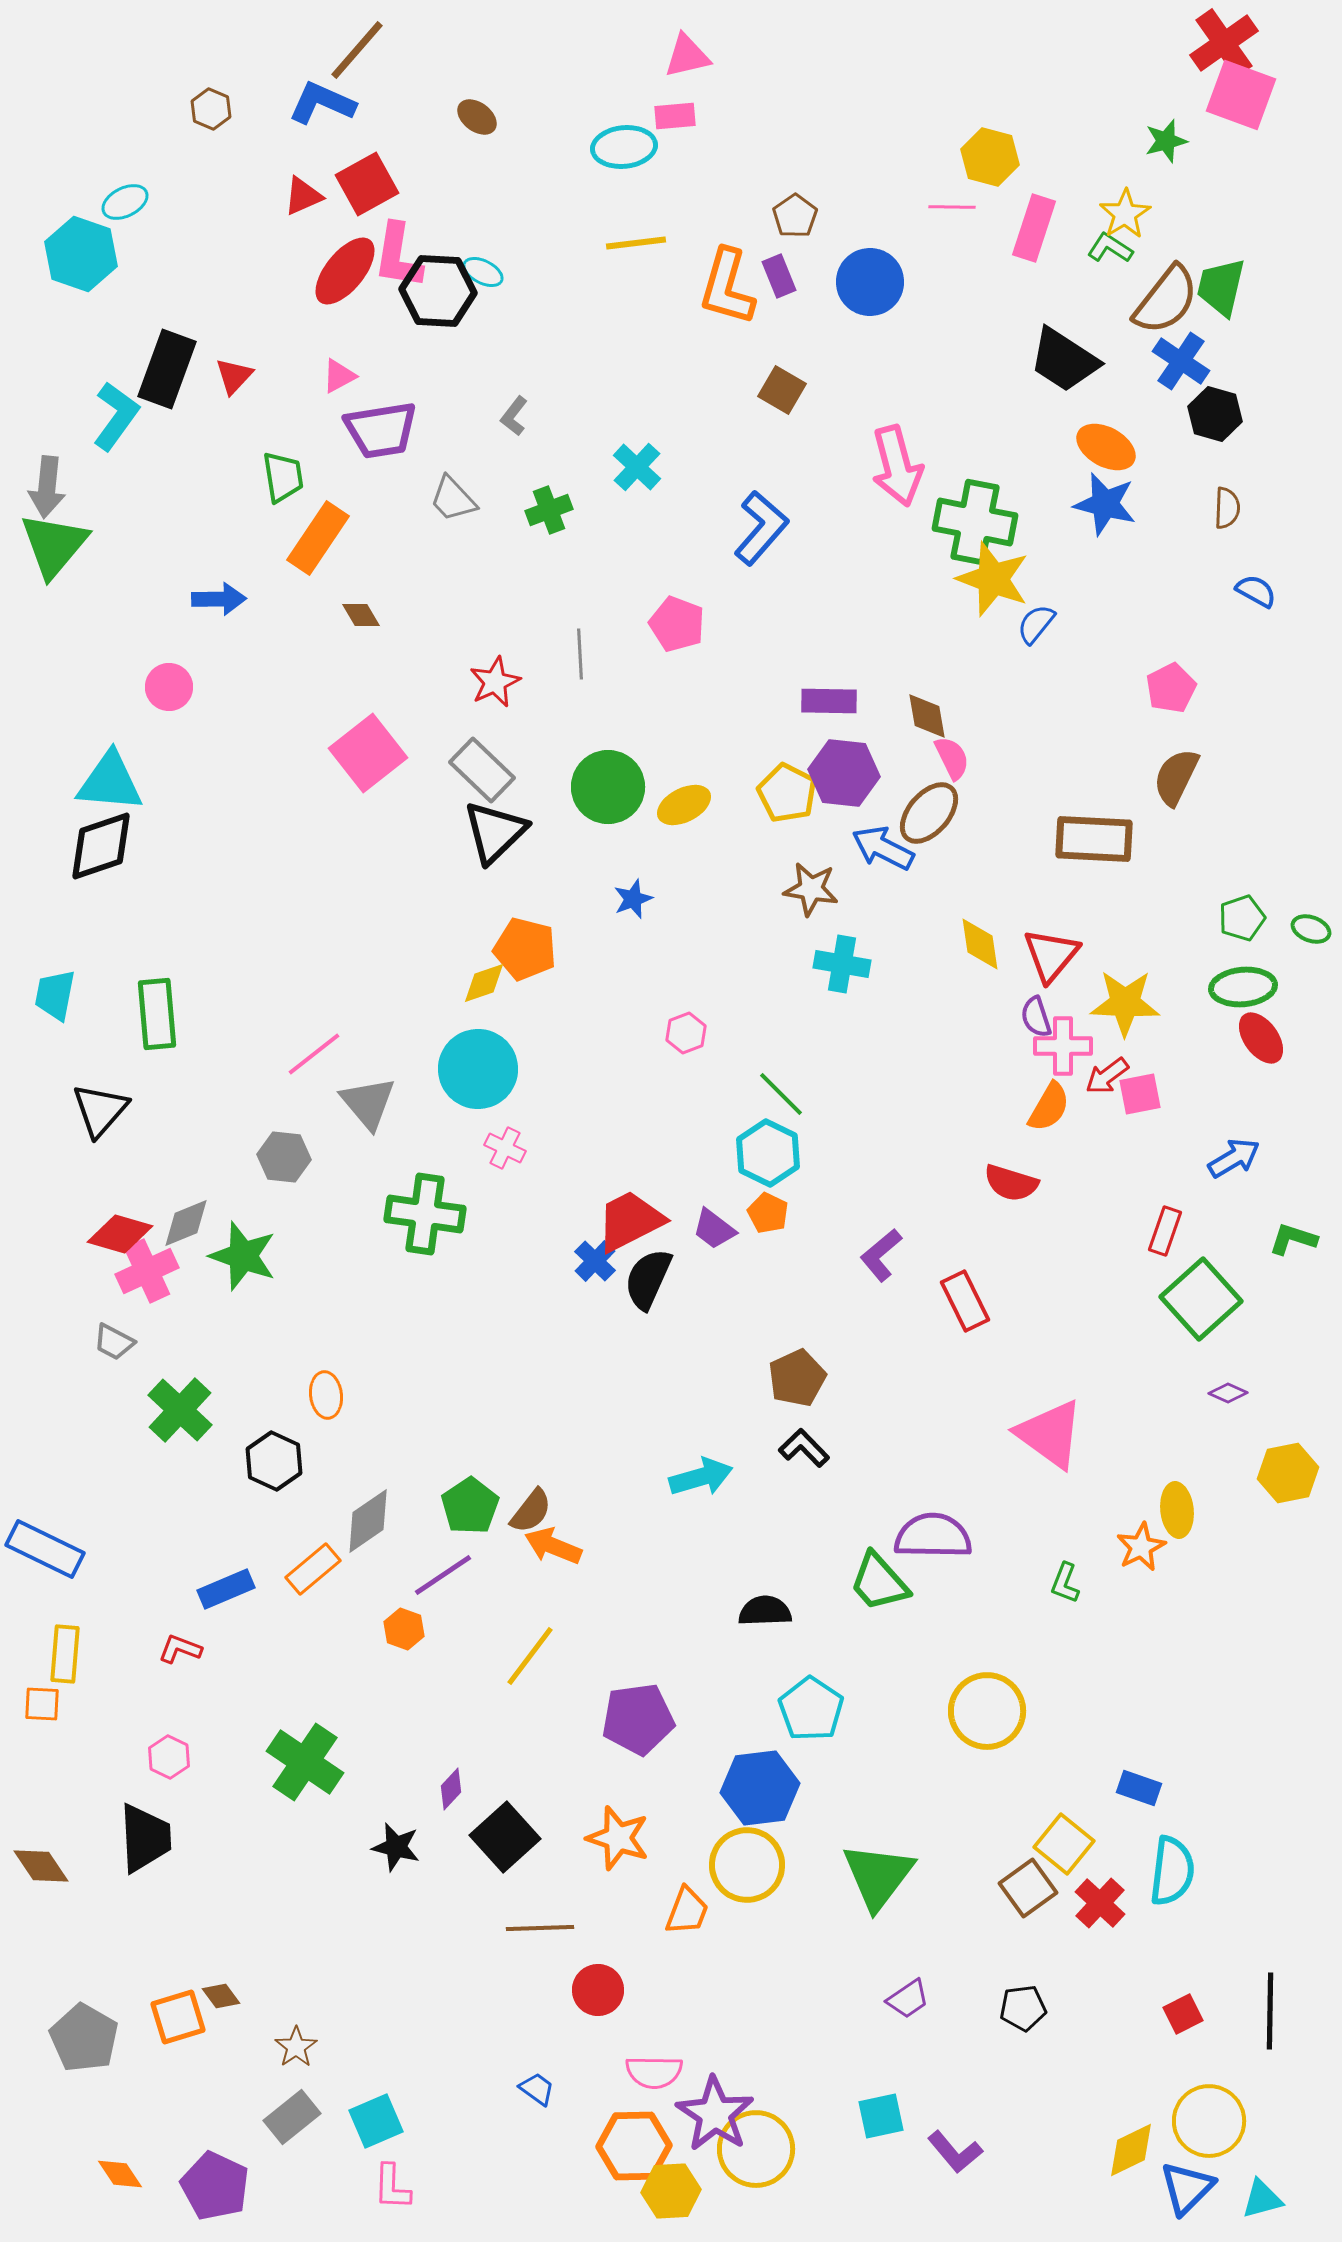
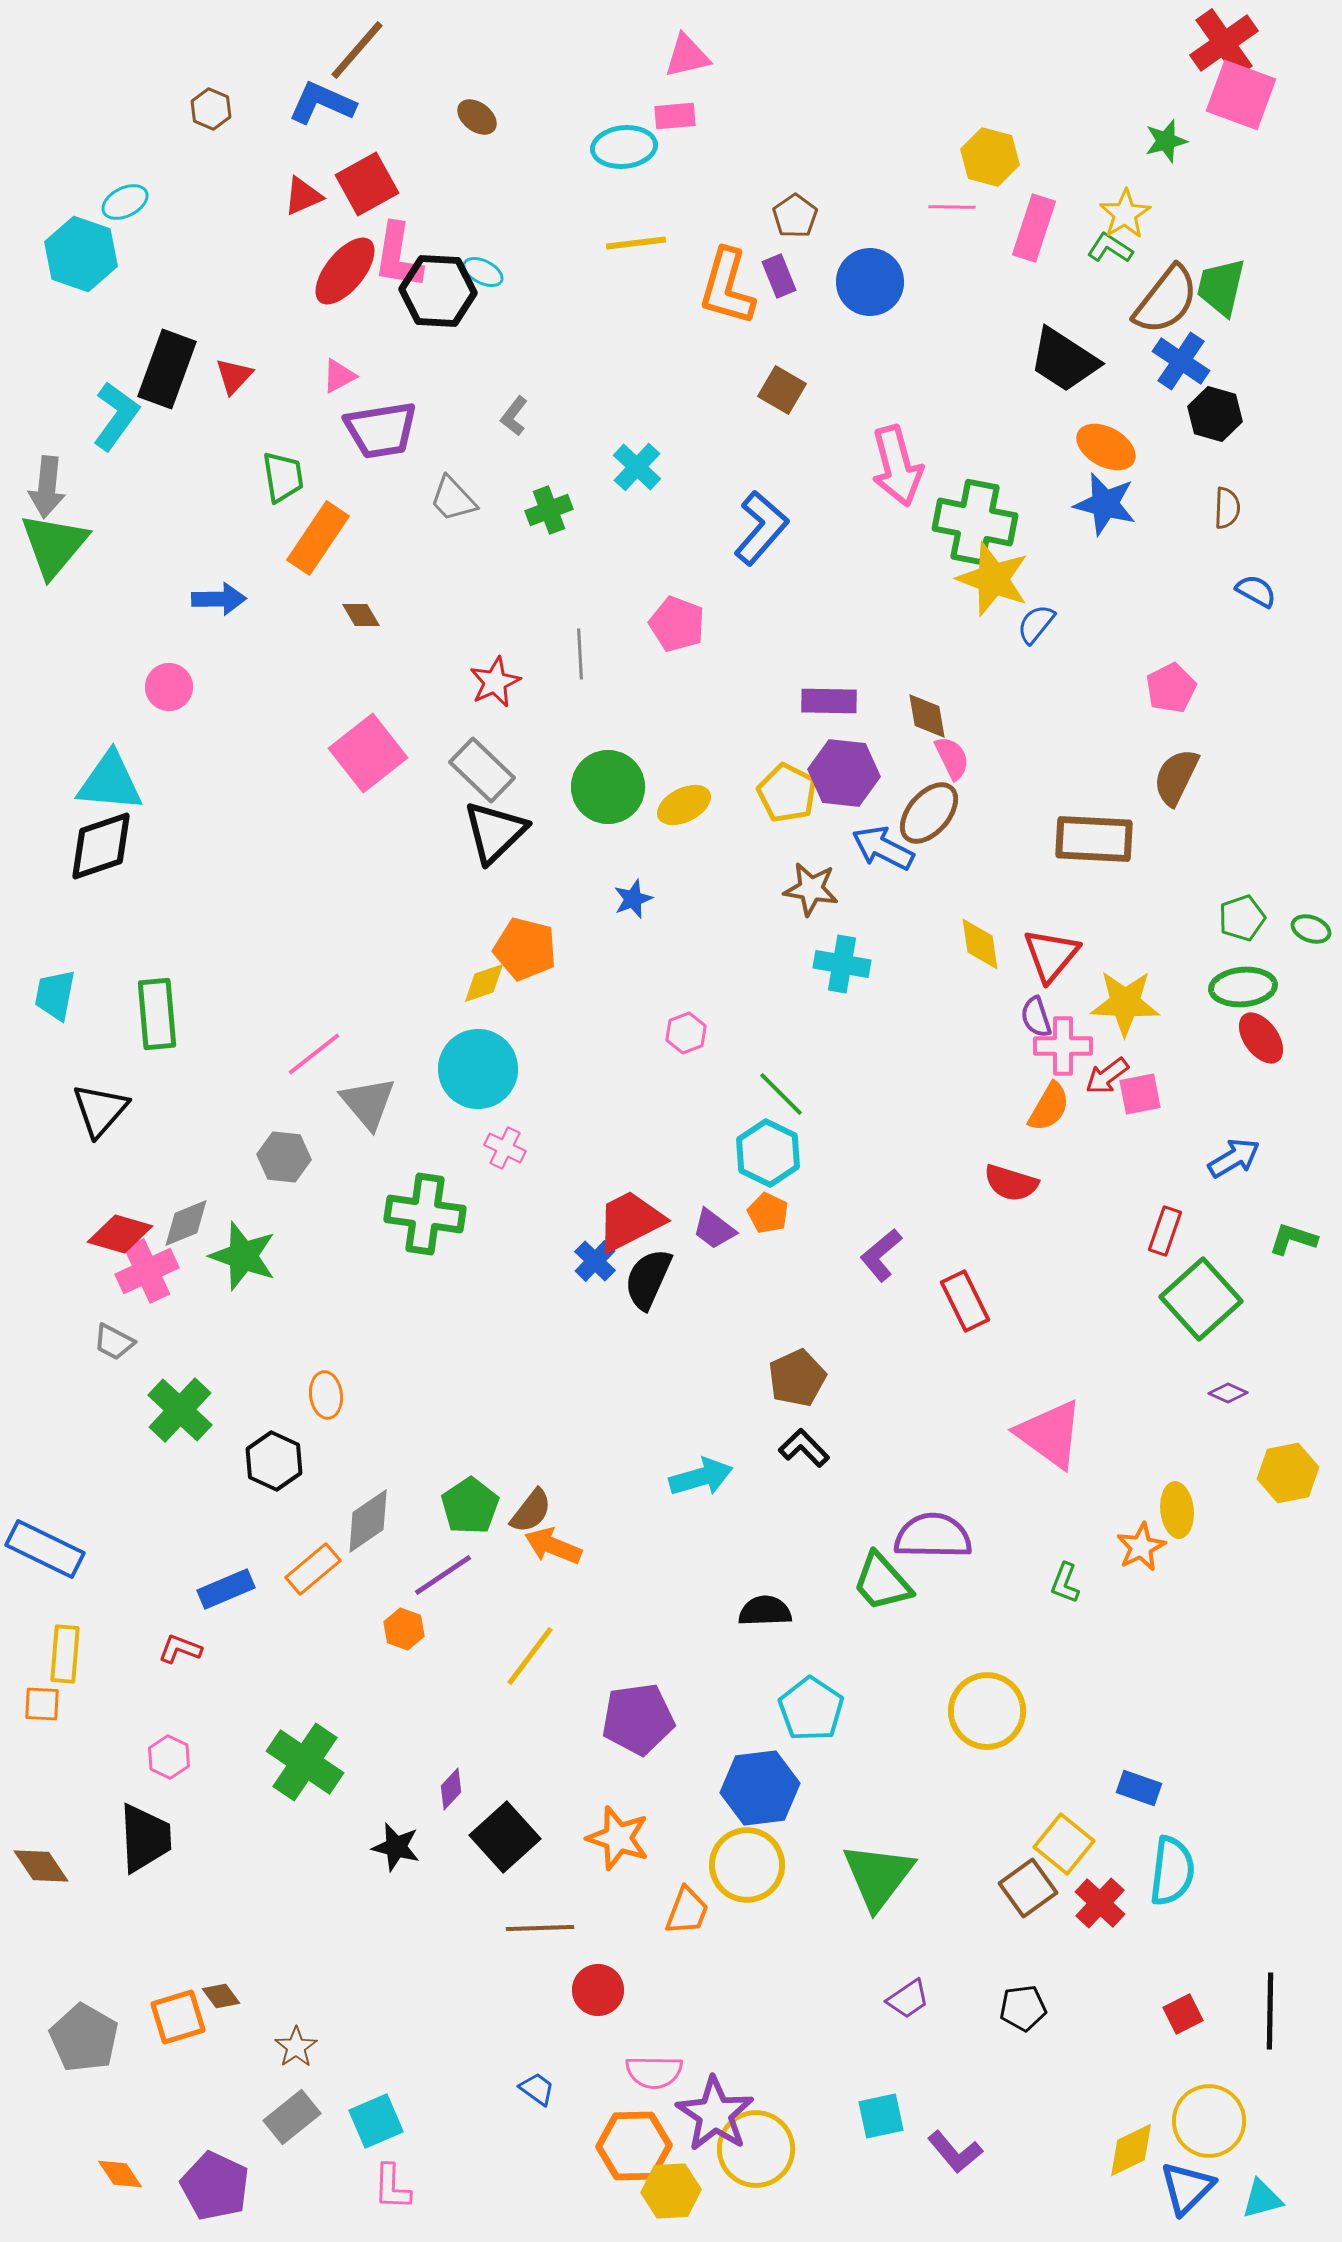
green trapezoid at (879, 1582): moved 3 px right
